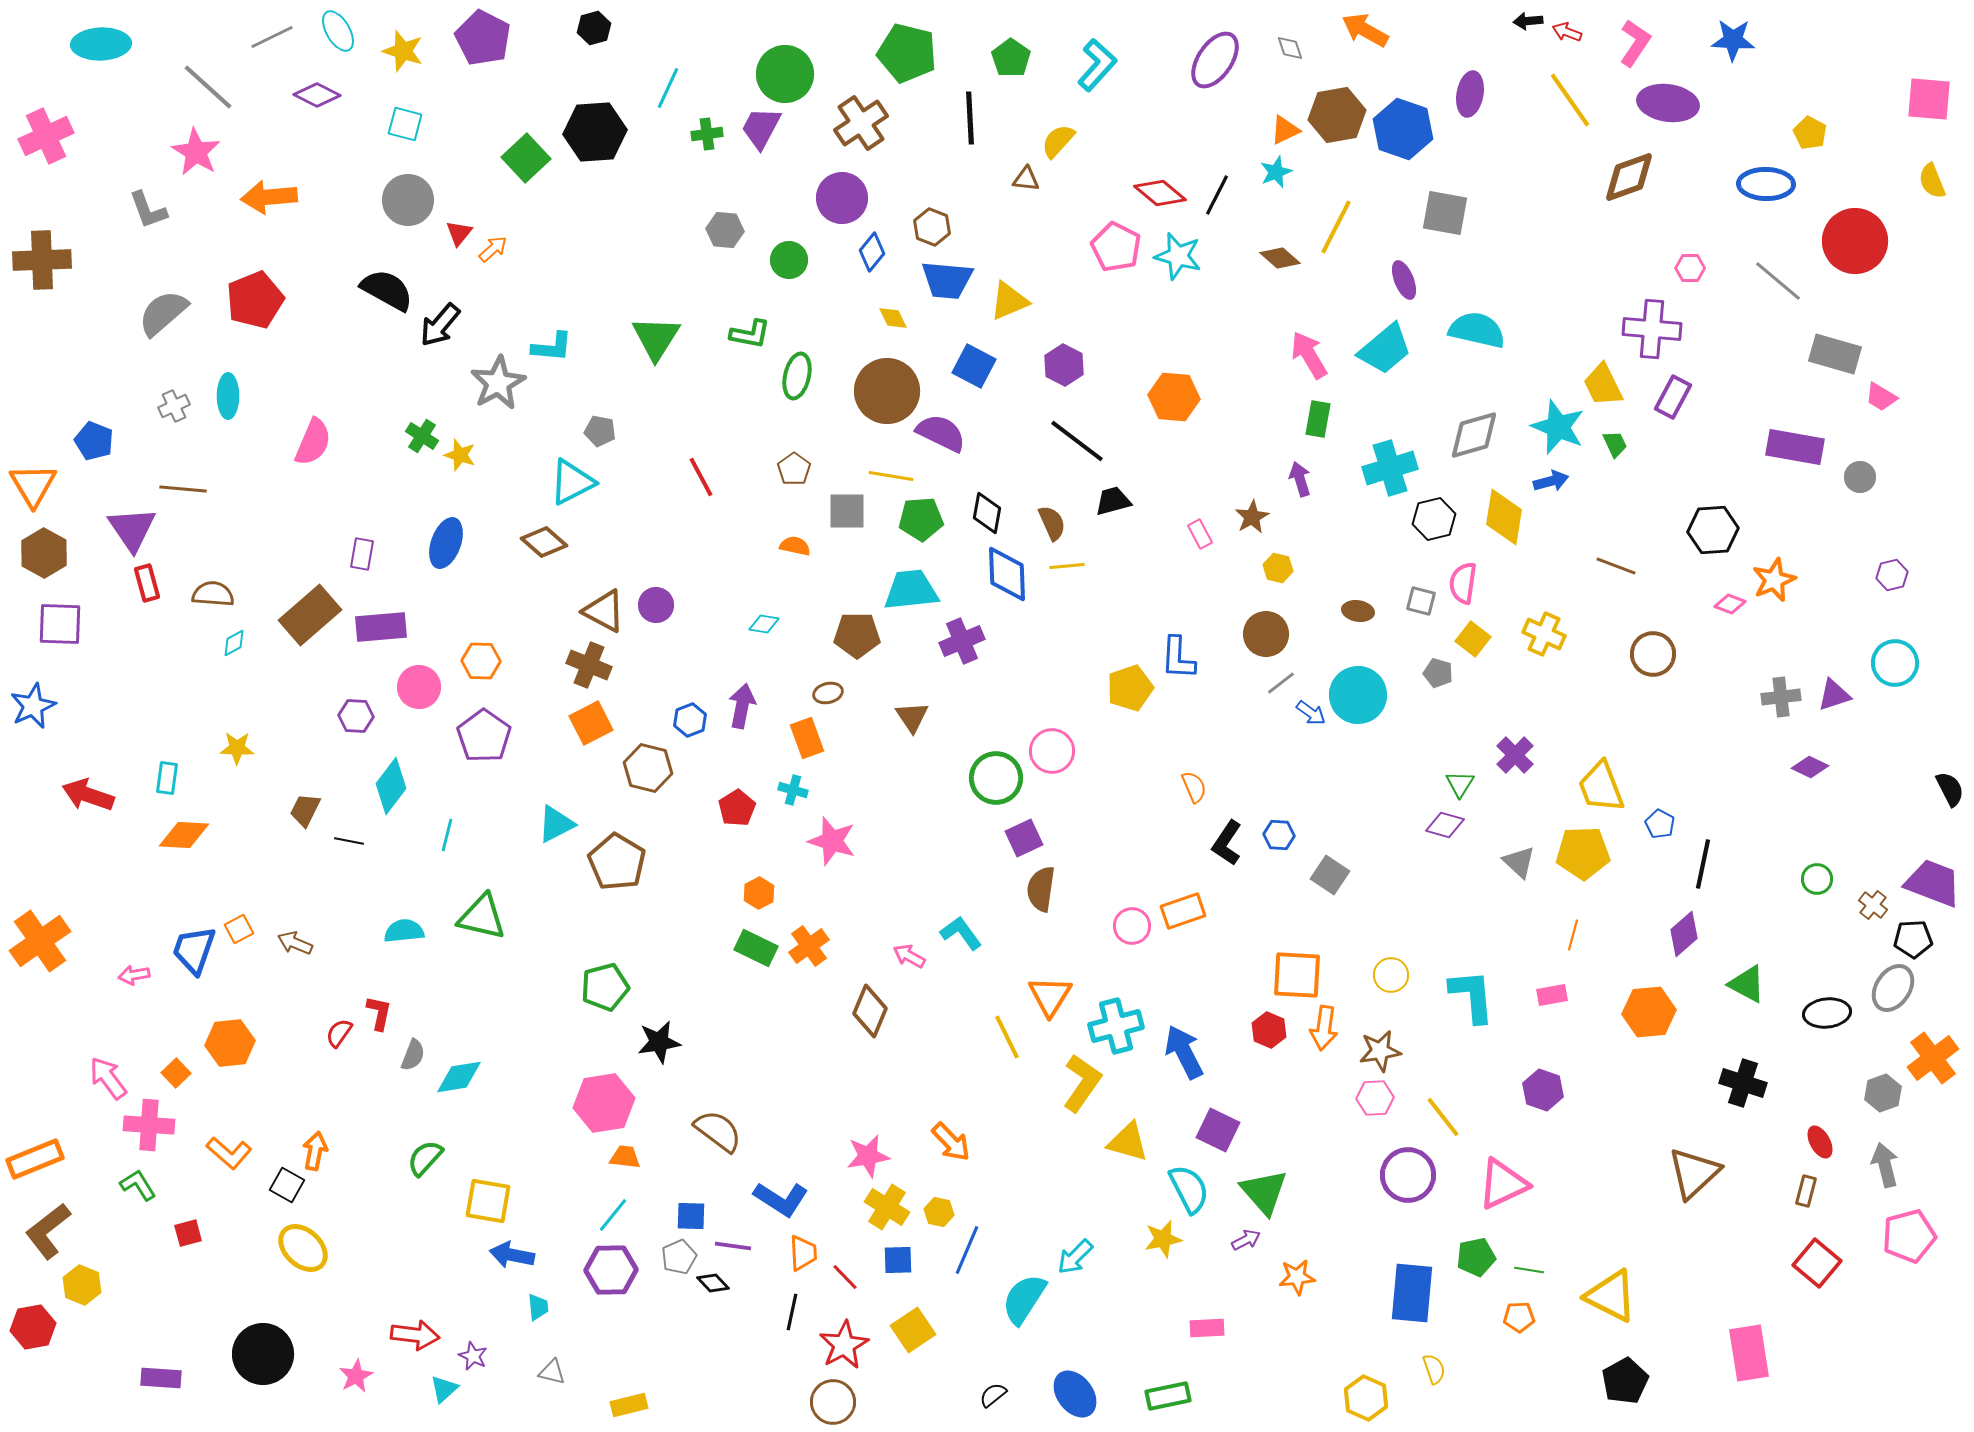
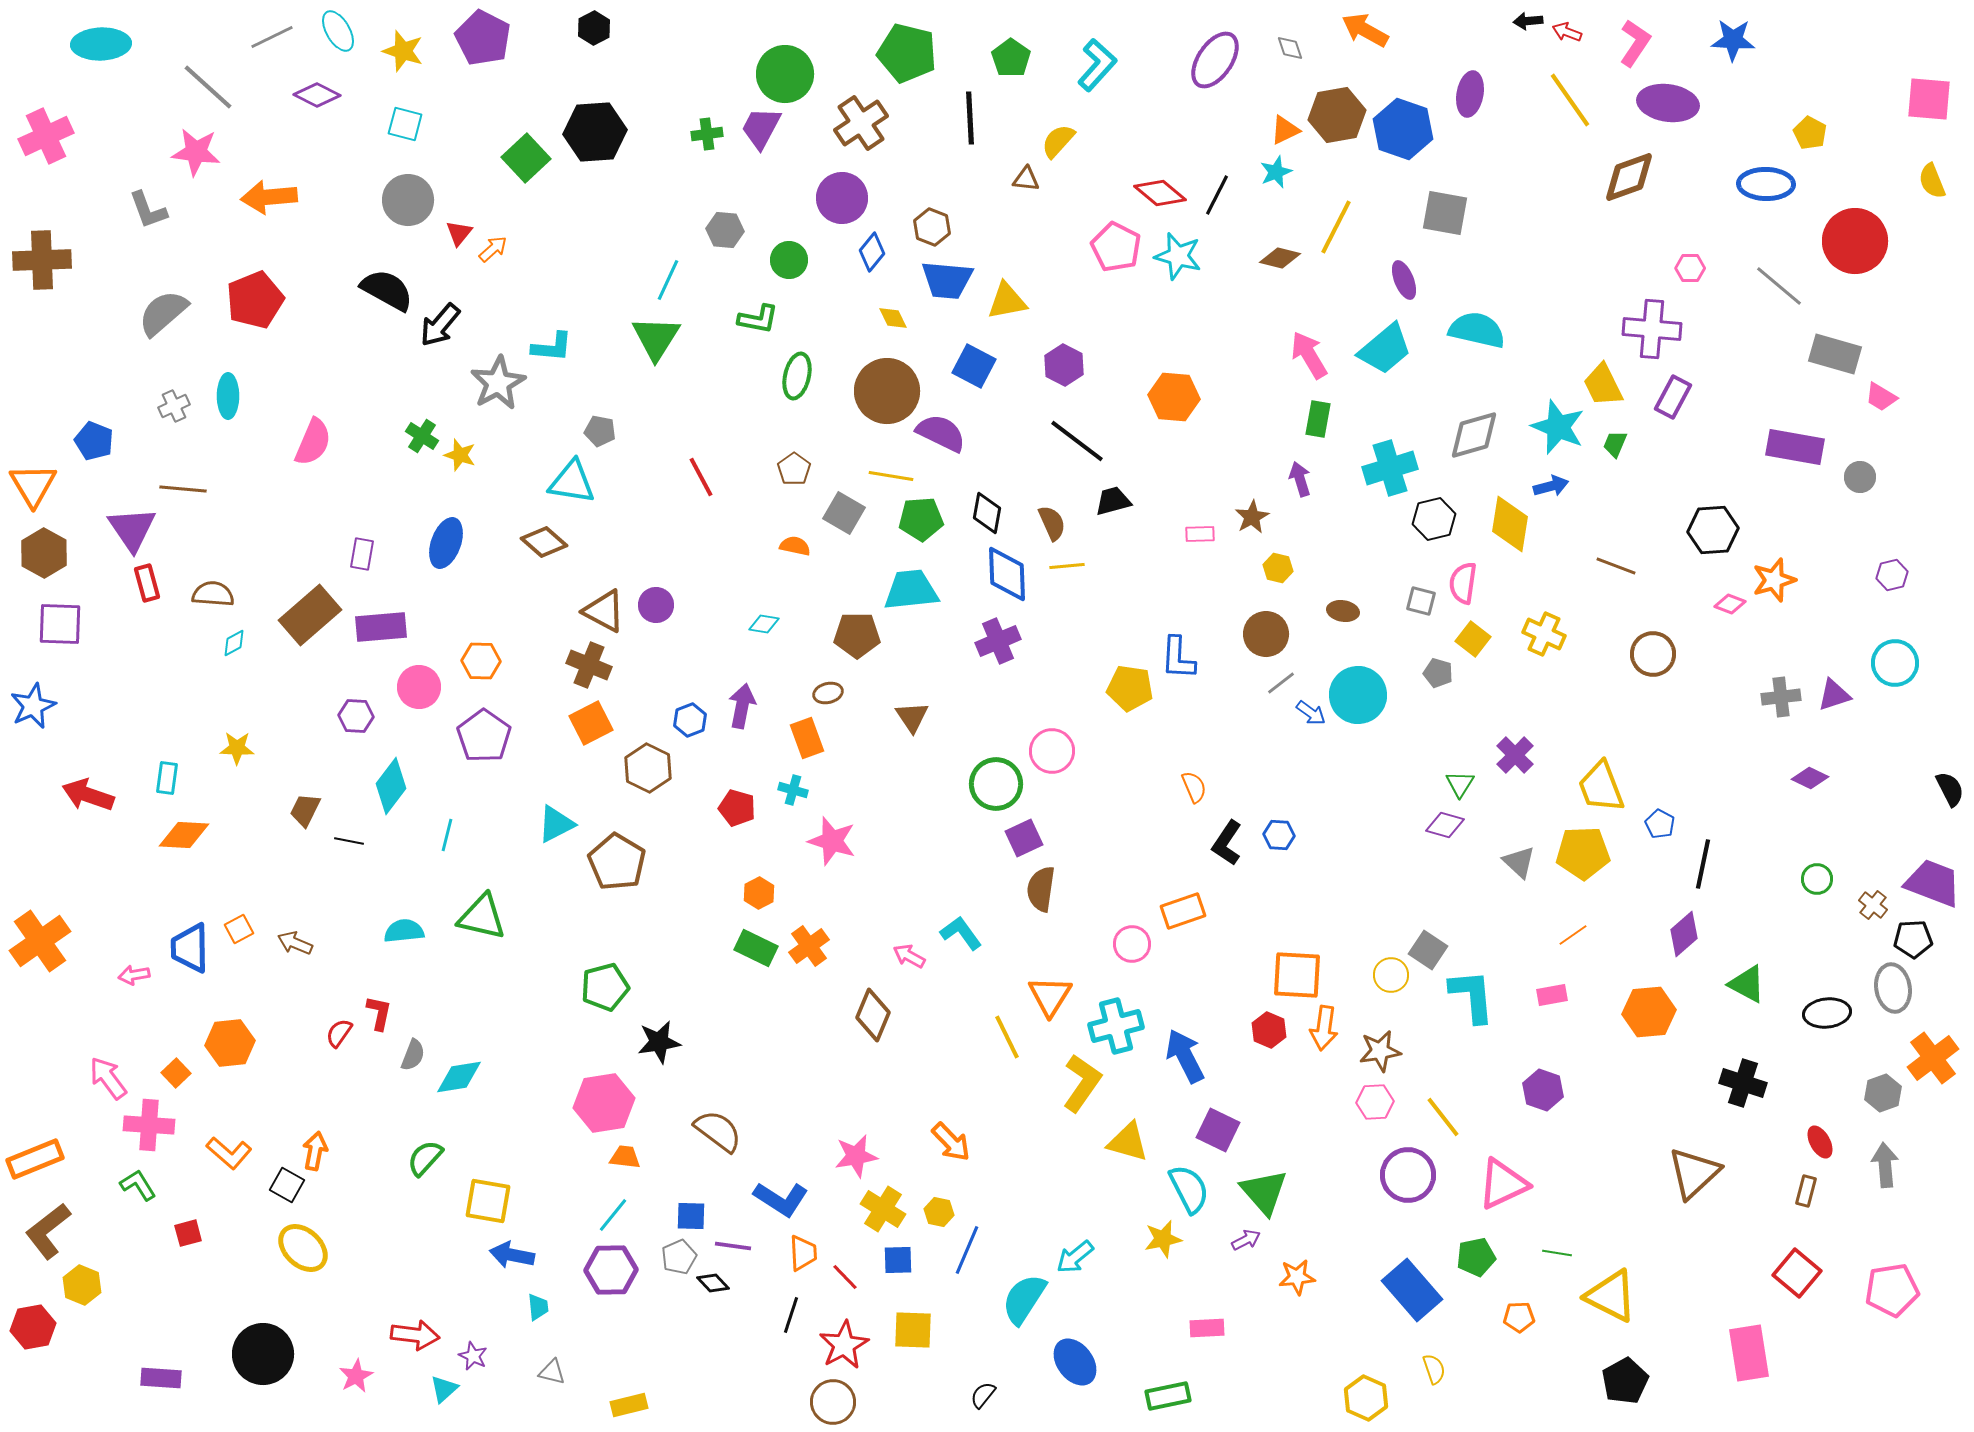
black hexagon at (594, 28): rotated 12 degrees counterclockwise
cyan line at (668, 88): moved 192 px down
pink star at (196, 152): rotated 24 degrees counterclockwise
brown diamond at (1280, 258): rotated 27 degrees counterclockwise
gray line at (1778, 281): moved 1 px right, 5 px down
yellow triangle at (1009, 301): moved 2 px left; rotated 12 degrees clockwise
green L-shape at (750, 334): moved 8 px right, 15 px up
green trapezoid at (1615, 444): rotated 132 degrees counterclockwise
blue arrow at (1551, 481): moved 5 px down
cyan triangle at (572, 482): rotated 36 degrees clockwise
gray square at (847, 511): moved 3 px left, 2 px down; rotated 30 degrees clockwise
yellow diamond at (1504, 517): moved 6 px right, 7 px down
pink rectangle at (1200, 534): rotated 64 degrees counterclockwise
orange star at (1774, 580): rotated 6 degrees clockwise
brown ellipse at (1358, 611): moved 15 px left
purple cross at (962, 641): moved 36 px right
yellow pentagon at (1130, 688): rotated 27 degrees clockwise
purple diamond at (1810, 767): moved 11 px down
brown hexagon at (648, 768): rotated 12 degrees clockwise
green circle at (996, 778): moved 6 px down
red pentagon at (737, 808): rotated 24 degrees counterclockwise
gray square at (1330, 875): moved 98 px right, 75 px down
pink circle at (1132, 926): moved 18 px down
orange line at (1573, 935): rotated 40 degrees clockwise
blue trapezoid at (194, 950): moved 4 px left, 2 px up; rotated 20 degrees counterclockwise
gray ellipse at (1893, 988): rotated 42 degrees counterclockwise
brown diamond at (870, 1011): moved 3 px right, 4 px down
blue arrow at (1184, 1052): moved 1 px right, 4 px down
pink hexagon at (1375, 1098): moved 4 px down
pink star at (868, 1156): moved 12 px left
gray arrow at (1885, 1165): rotated 9 degrees clockwise
yellow cross at (887, 1207): moved 4 px left, 2 px down
pink pentagon at (1909, 1236): moved 17 px left, 54 px down; rotated 6 degrees clockwise
cyan arrow at (1075, 1257): rotated 6 degrees clockwise
red square at (1817, 1263): moved 20 px left, 10 px down
green line at (1529, 1270): moved 28 px right, 17 px up
blue rectangle at (1412, 1293): moved 3 px up; rotated 46 degrees counterclockwise
black line at (792, 1312): moved 1 px left, 3 px down; rotated 6 degrees clockwise
yellow square at (913, 1330): rotated 36 degrees clockwise
blue ellipse at (1075, 1394): moved 32 px up
black semicircle at (993, 1395): moved 10 px left; rotated 12 degrees counterclockwise
